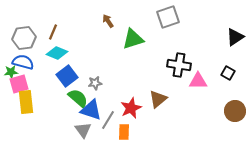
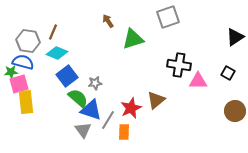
gray hexagon: moved 4 px right, 3 px down; rotated 15 degrees clockwise
brown triangle: moved 2 px left, 1 px down
